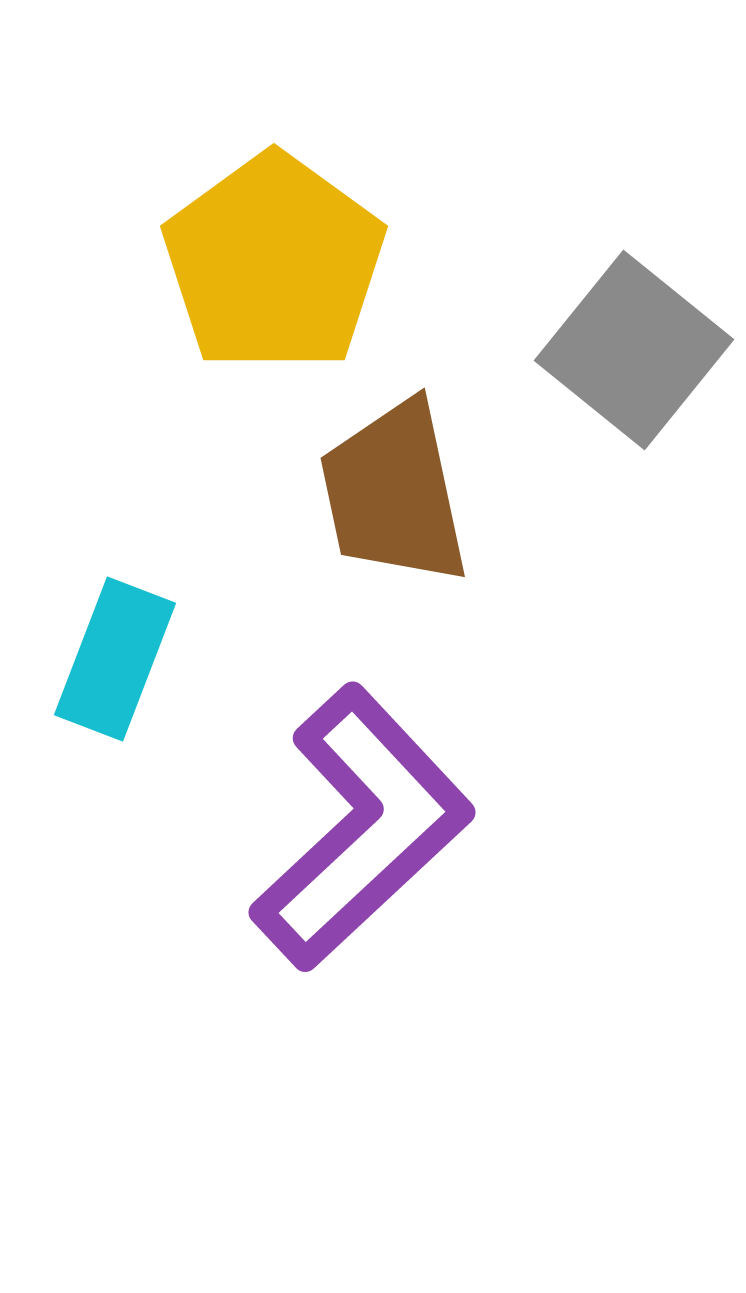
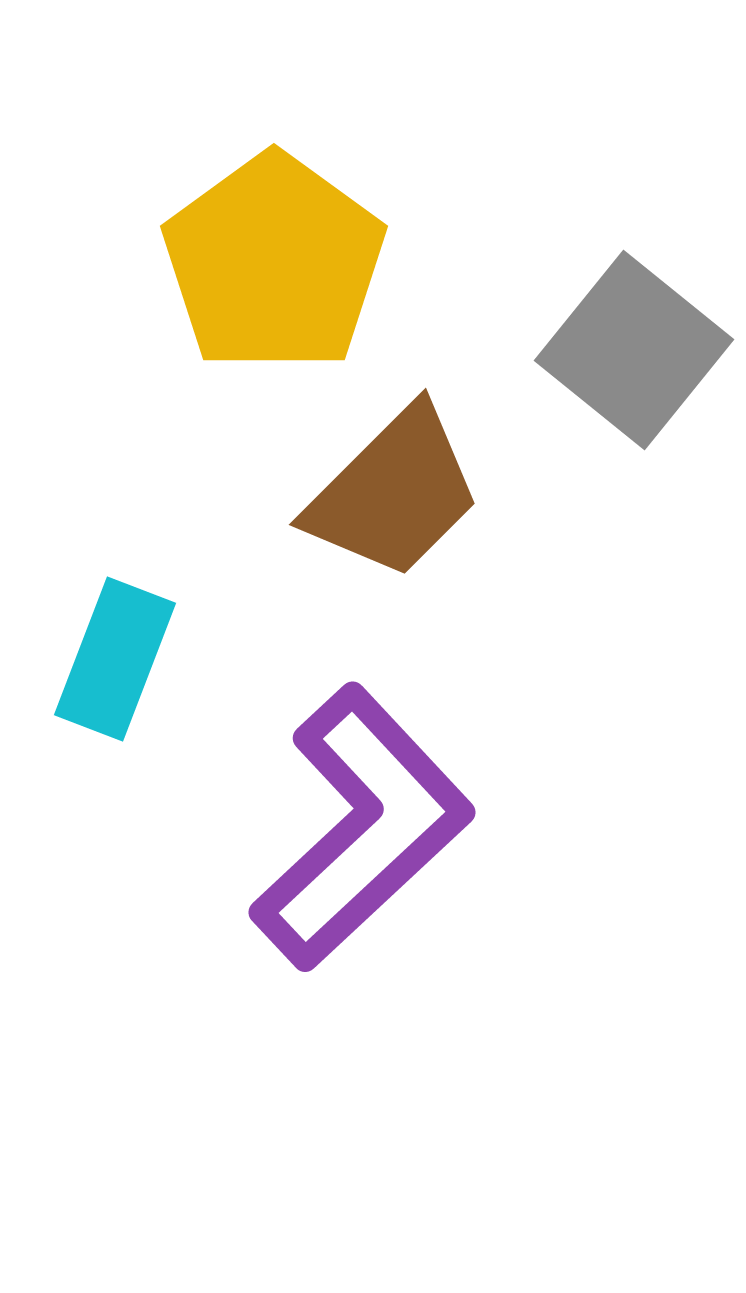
brown trapezoid: rotated 123 degrees counterclockwise
